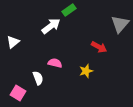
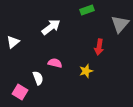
green rectangle: moved 18 px right; rotated 16 degrees clockwise
white arrow: moved 1 px down
red arrow: rotated 70 degrees clockwise
pink square: moved 2 px right, 1 px up
